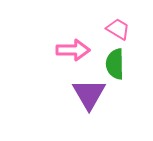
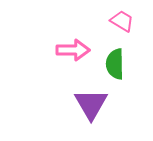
pink trapezoid: moved 4 px right, 8 px up
purple triangle: moved 2 px right, 10 px down
